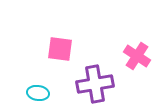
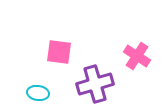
pink square: moved 1 px left, 3 px down
purple cross: rotated 6 degrees counterclockwise
